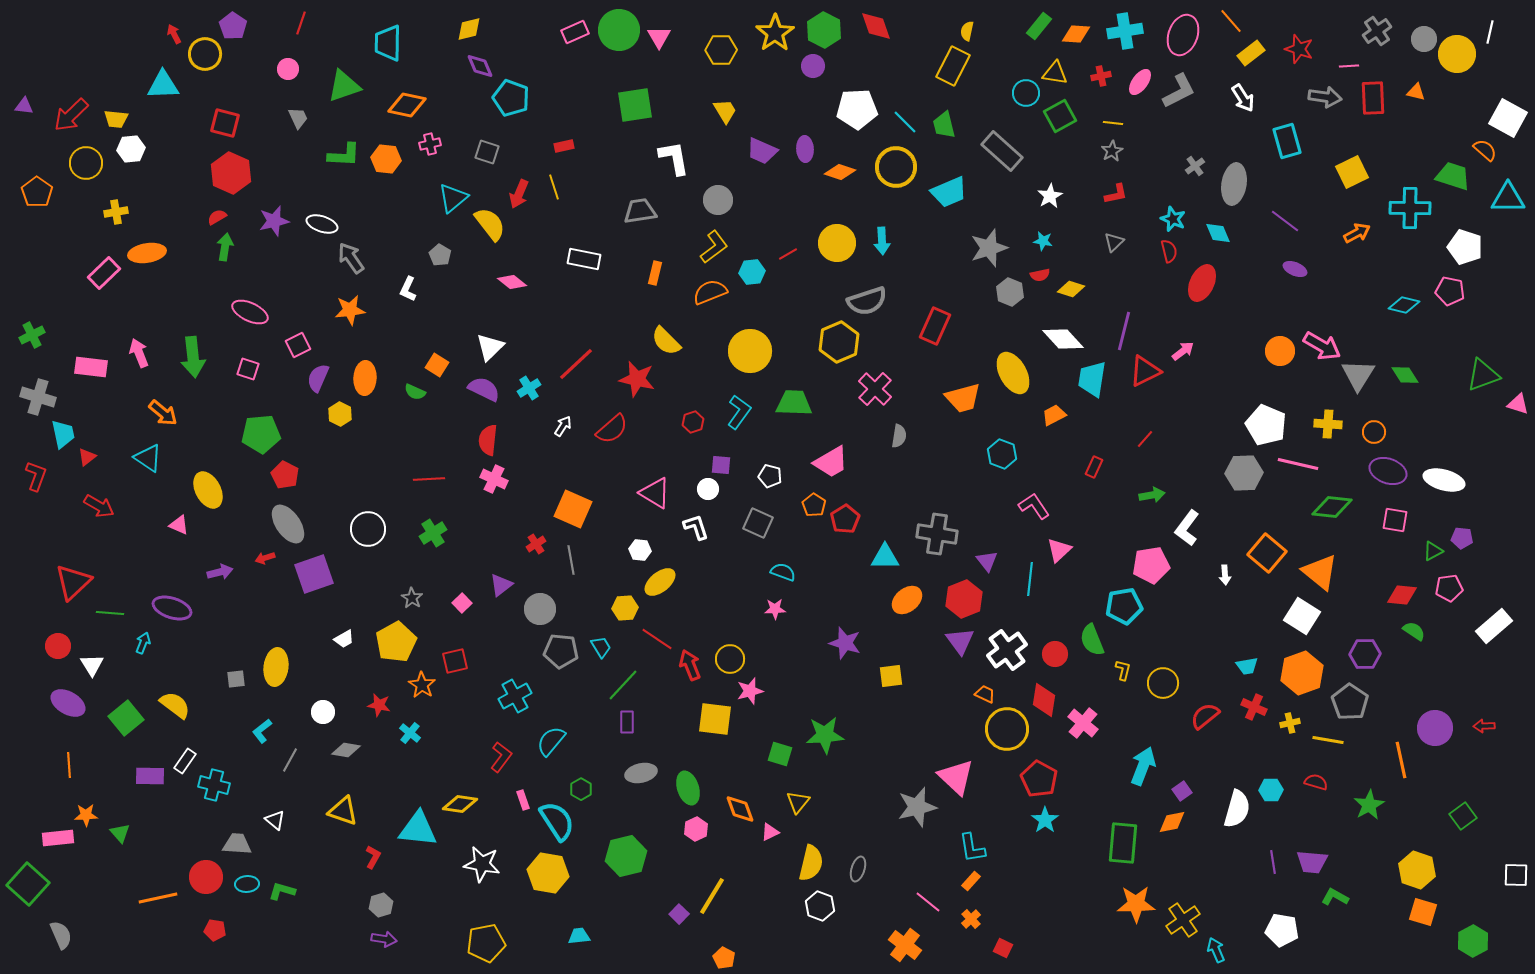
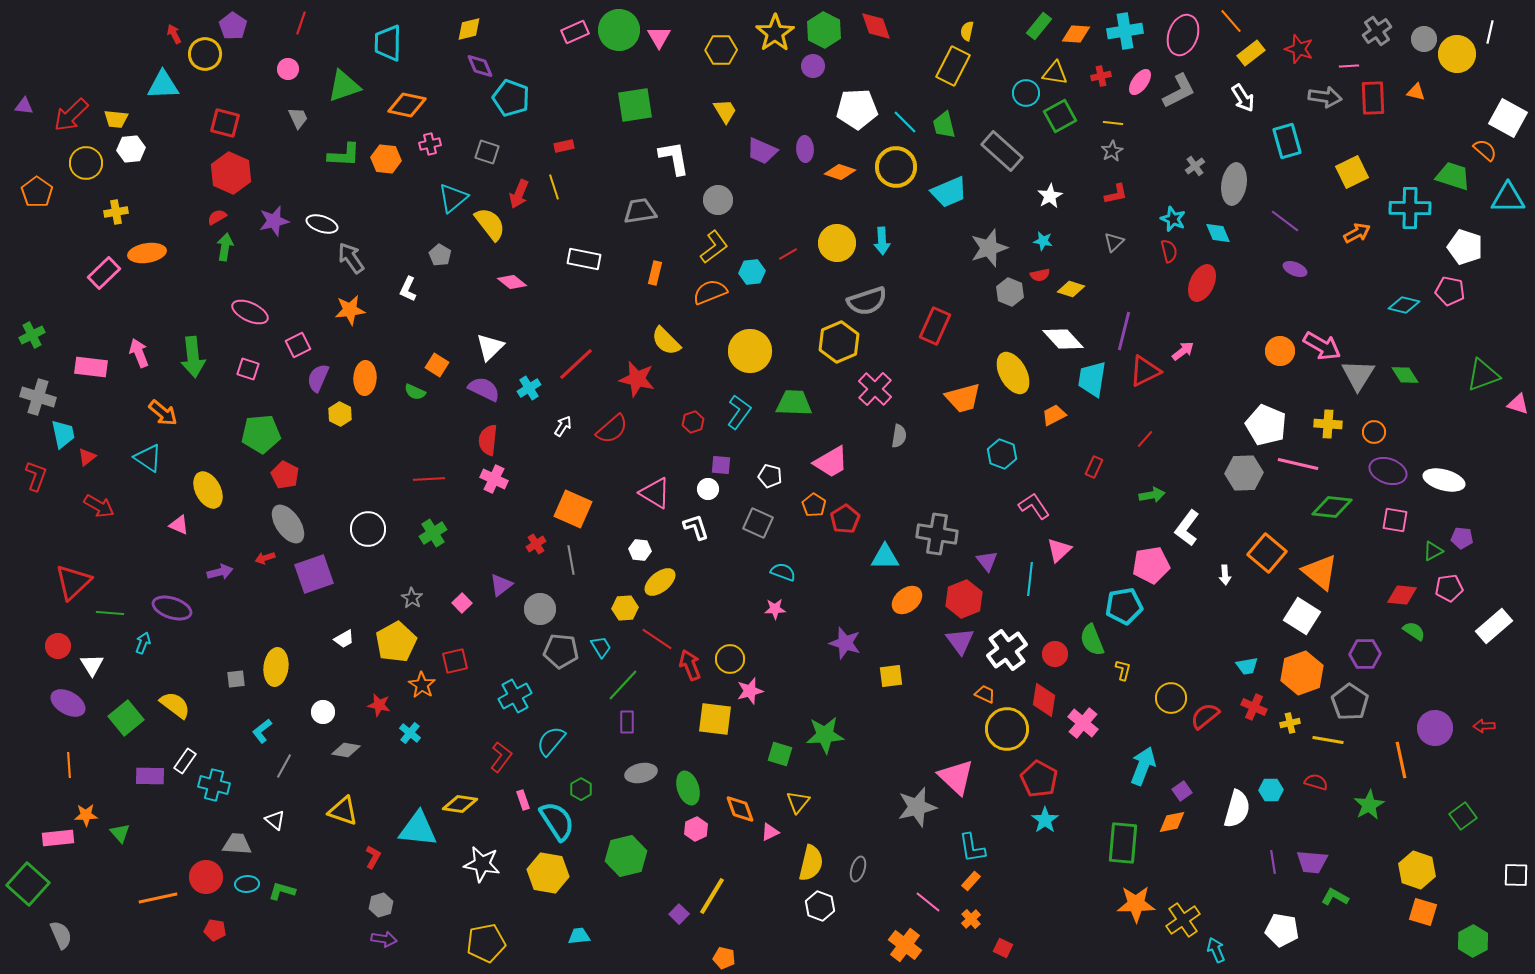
yellow circle at (1163, 683): moved 8 px right, 15 px down
gray line at (290, 760): moved 6 px left, 6 px down
orange pentagon at (724, 958): rotated 15 degrees counterclockwise
